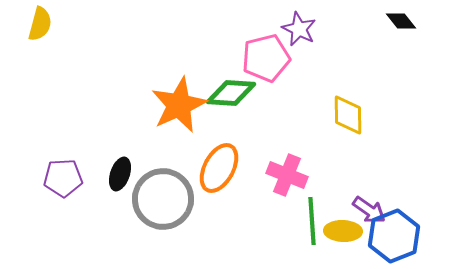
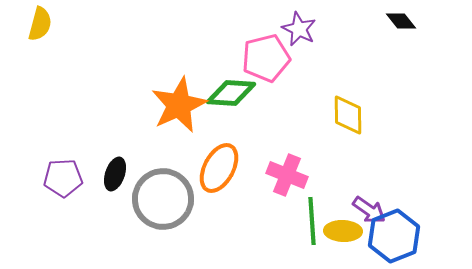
black ellipse: moved 5 px left
